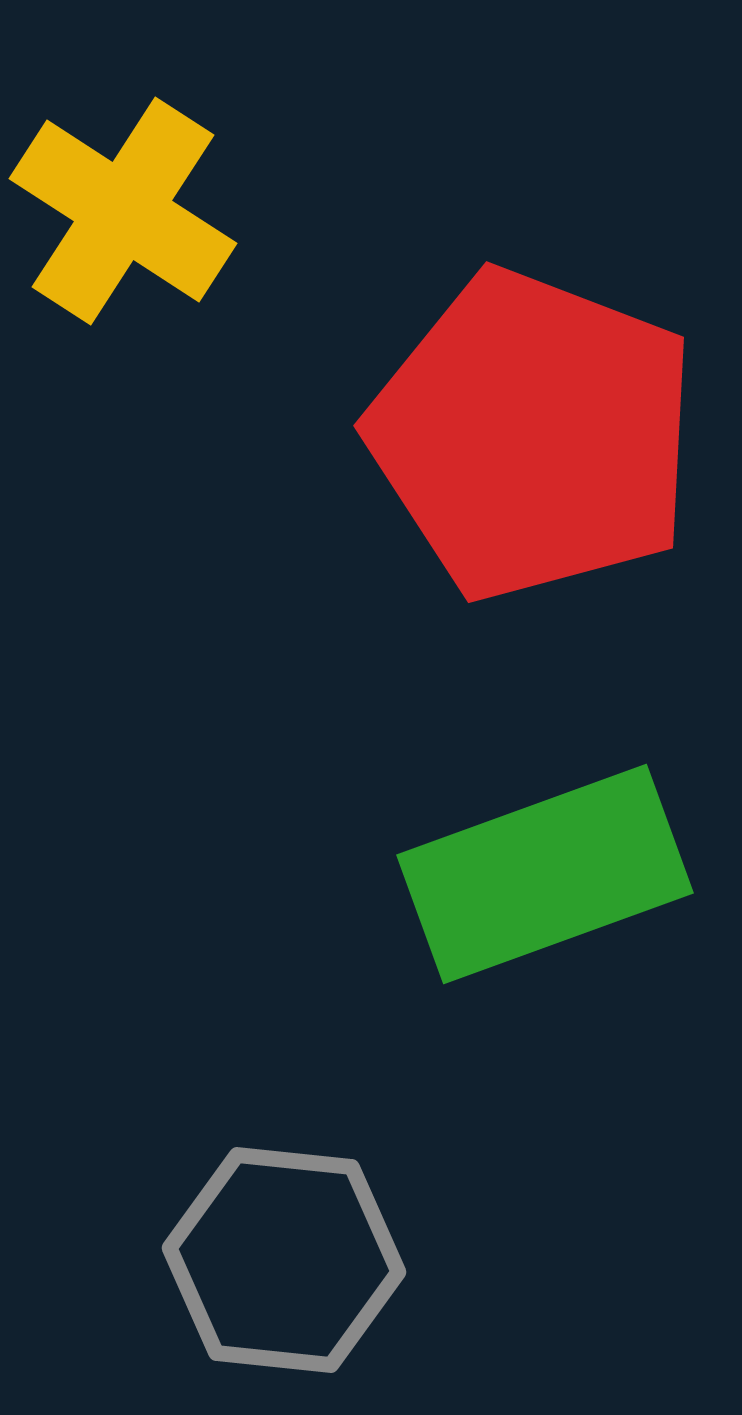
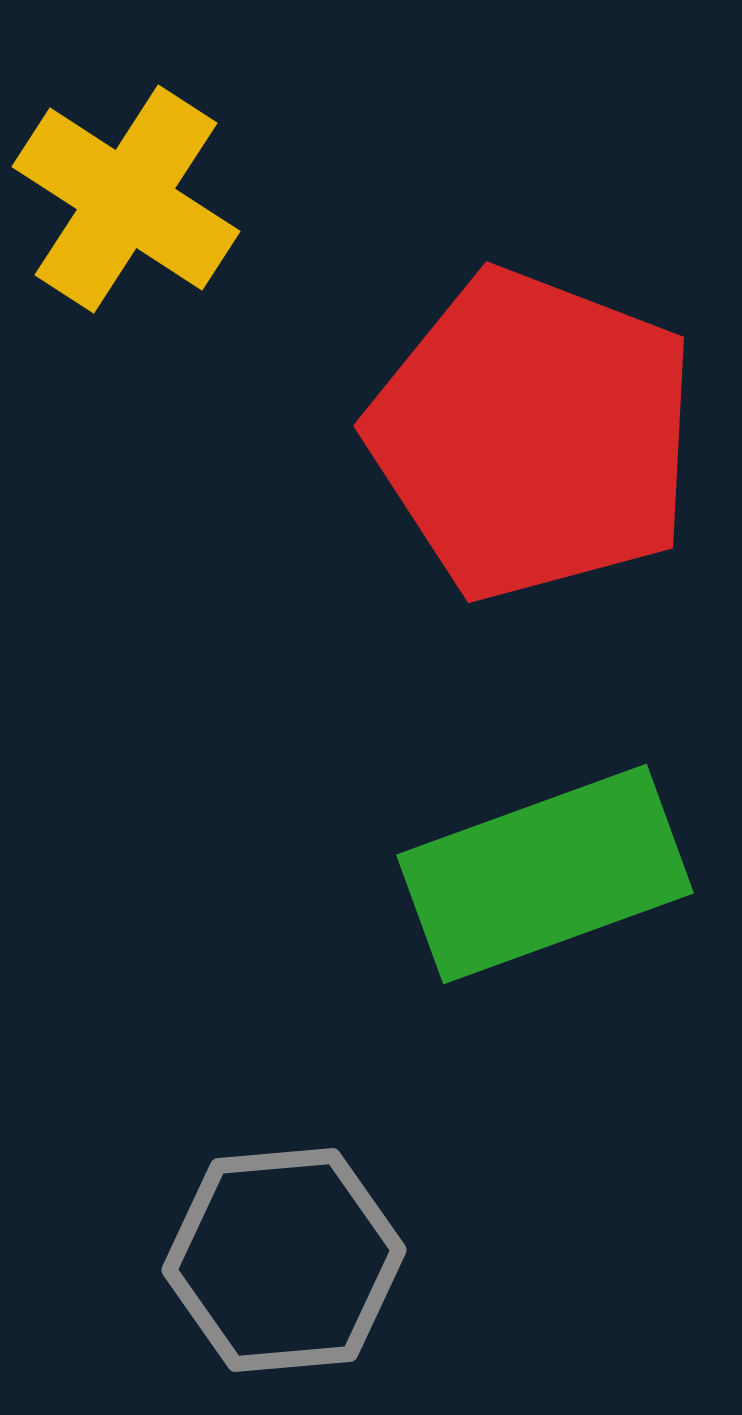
yellow cross: moved 3 px right, 12 px up
gray hexagon: rotated 11 degrees counterclockwise
